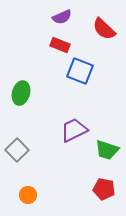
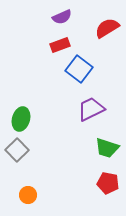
red semicircle: moved 3 px right, 1 px up; rotated 105 degrees clockwise
red rectangle: rotated 42 degrees counterclockwise
blue square: moved 1 px left, 2 px up; rotated 16 degrees clockwise
green ellipse: moved 26 px down
purple trapezoid: moved 17 px right, 21 px up
green trapezoid: moved 2 px up
red pentagon: moved 4 px right, 6 px up
